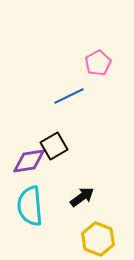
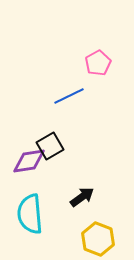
black square: moved 4 px left
cyan semicircle: moved 8 px down
